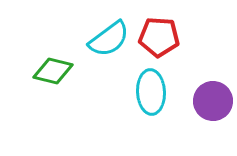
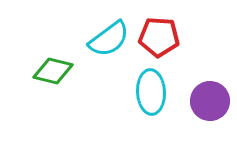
purple circle: moved 3 px left
